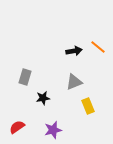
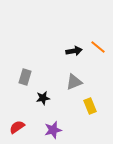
yellow rectangle: moved 2 px right
